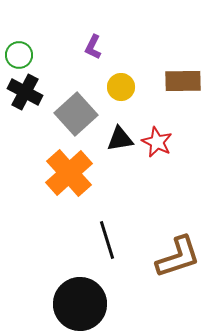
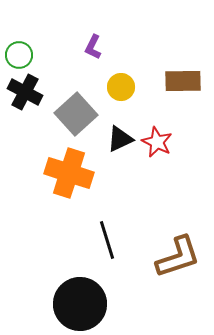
black triangle: rotated 16 degrees counterclockwise
orange cross: rotated 30 degrees counterclockwise
